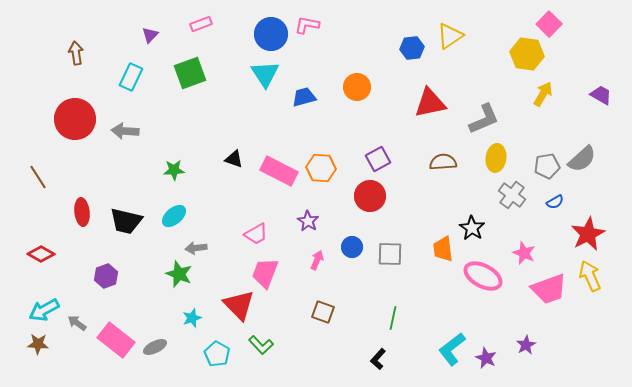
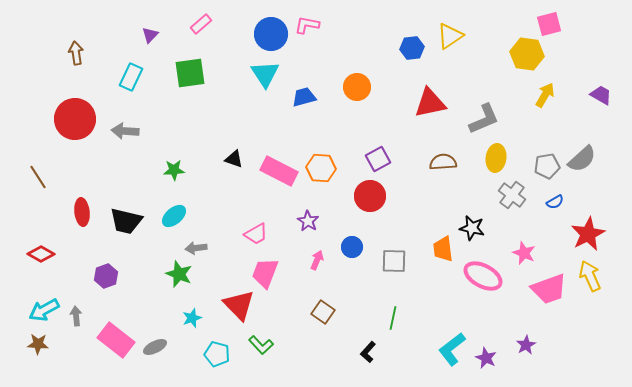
pink rectangle at (201, 24): rotated 20 degrees counterclockwise
pink square at (549, 24): rotated 30 degrees clockwise
green square at (190, 73): rotated 12 degrees clockwise
yellow arrow at (543, 94): moved 2 px right, 1 px down
black star at (472, 228): rotated 20 degrees counterclockwise
gray square at (390, 254): moved 4 px right, 7 px down
brown square at (323, 312): rotated 15 degrees clockwise
gray arrow at (77, 323): moved 1 px left, 7 px up; rotated 48 degrees clockwise
cyan pentagon at (217, 354): rotated 15 degrees counterclockwise
black L-shape at (378, 359): moved 10 px left, 7 px up
